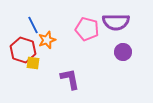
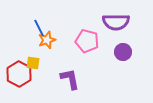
blue line: moved 6 px right, 3 px down
pink pentagon: moved 12 px down
red hexagon: moved 4 px left, 24 px down; rotated 10 degrees clockwise
